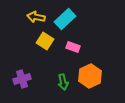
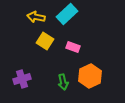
cyan rectangle: moved 2 px right, 5 px up
